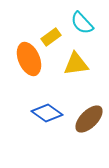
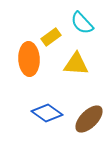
orange ellipse: rotated 20 degrees clockwise
yellow triangle: rotated 12 degrees clockwise
